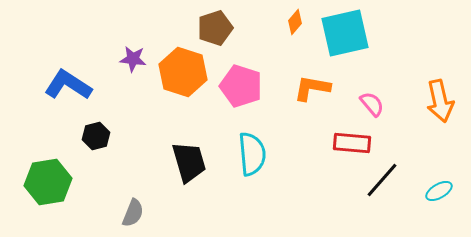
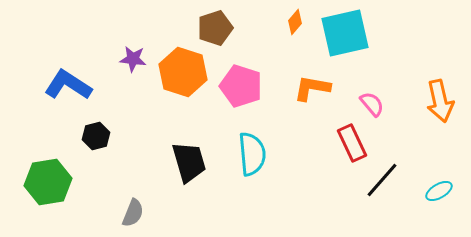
red rectangle: rotated 60 degrees clockwise
